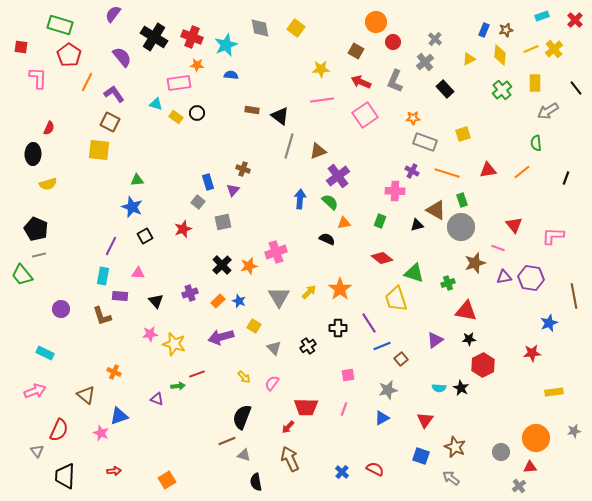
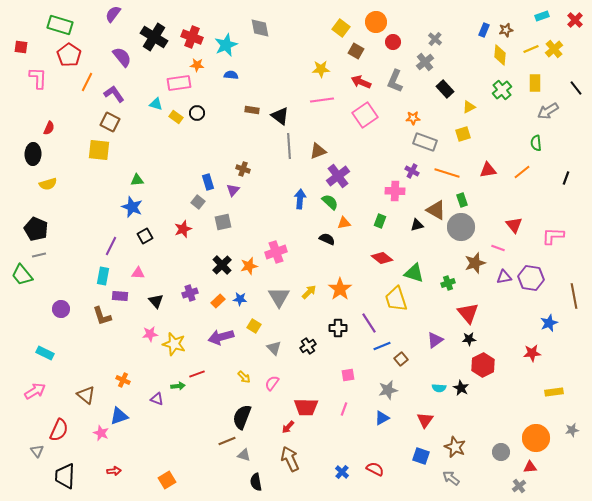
yellow square at (296, 28): moved 45 px right
yellow triangle at (469, 59): moved 48 px down
gray line at (289, 146): rotated 20 degrees counterclockwise
blue star at (239, 301): moved 1 px right, 2 px up; rotated 16 degrees counterclockwise
red triangle at (466, 311): moved 2 px right, 2 px down; rotated 40 degrees clockwise
orange cross at (114, 372): moved 9 px right, 8 px down
pink arrow at (35, 391): rotated 10 degrees counterclockwise
gray star at (574, 431): moved 2 px left, 1 px up
